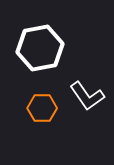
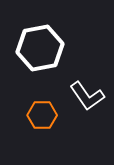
orange hexagon: moved 7 px down
